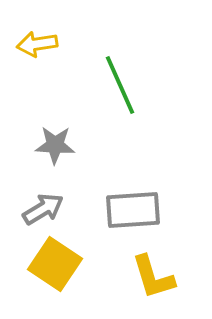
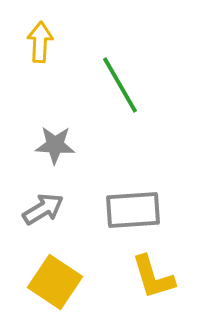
yellow arrow: moved 3 px right, 2 px up; rotated 102 degrees clockwise
green line: rotated 6 degrees counterclockwise
yellow square: moved 18 px down
